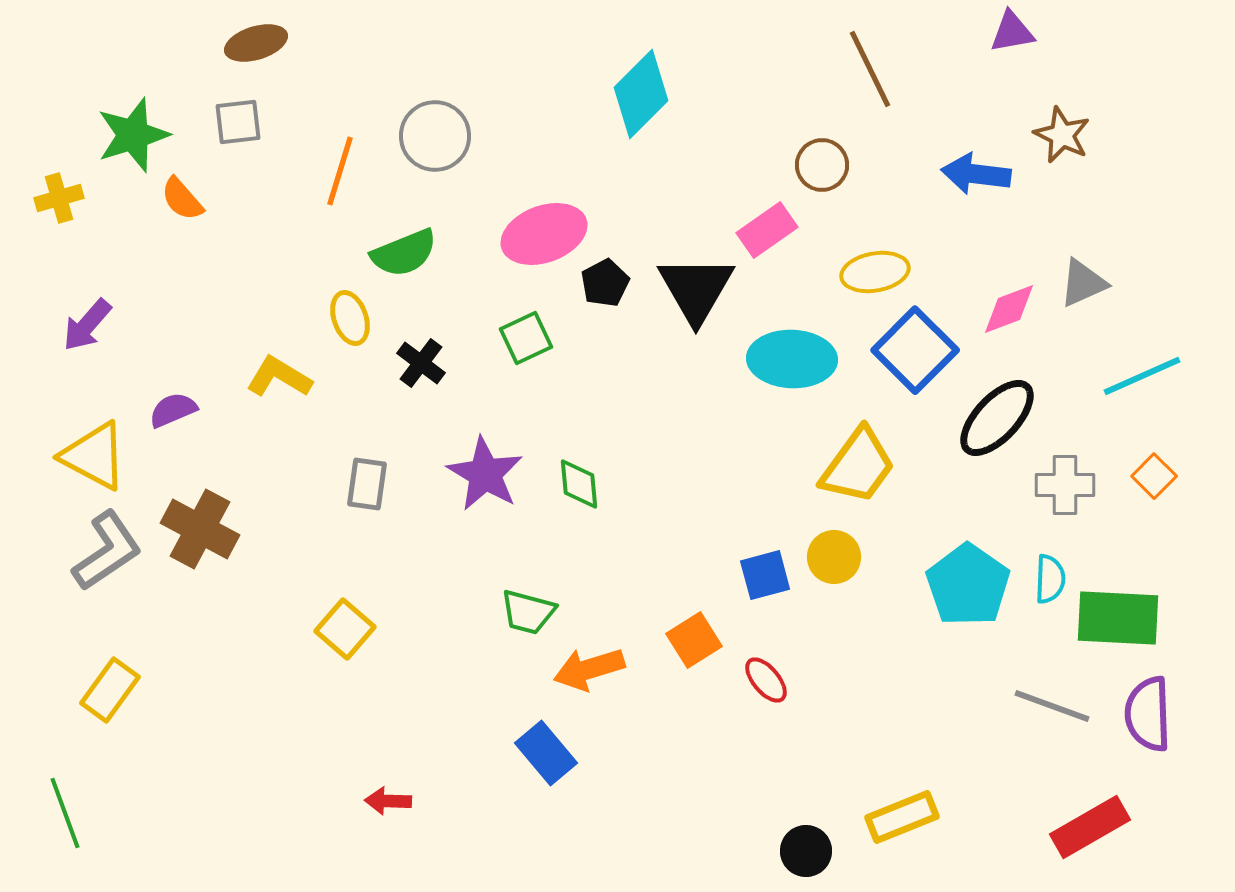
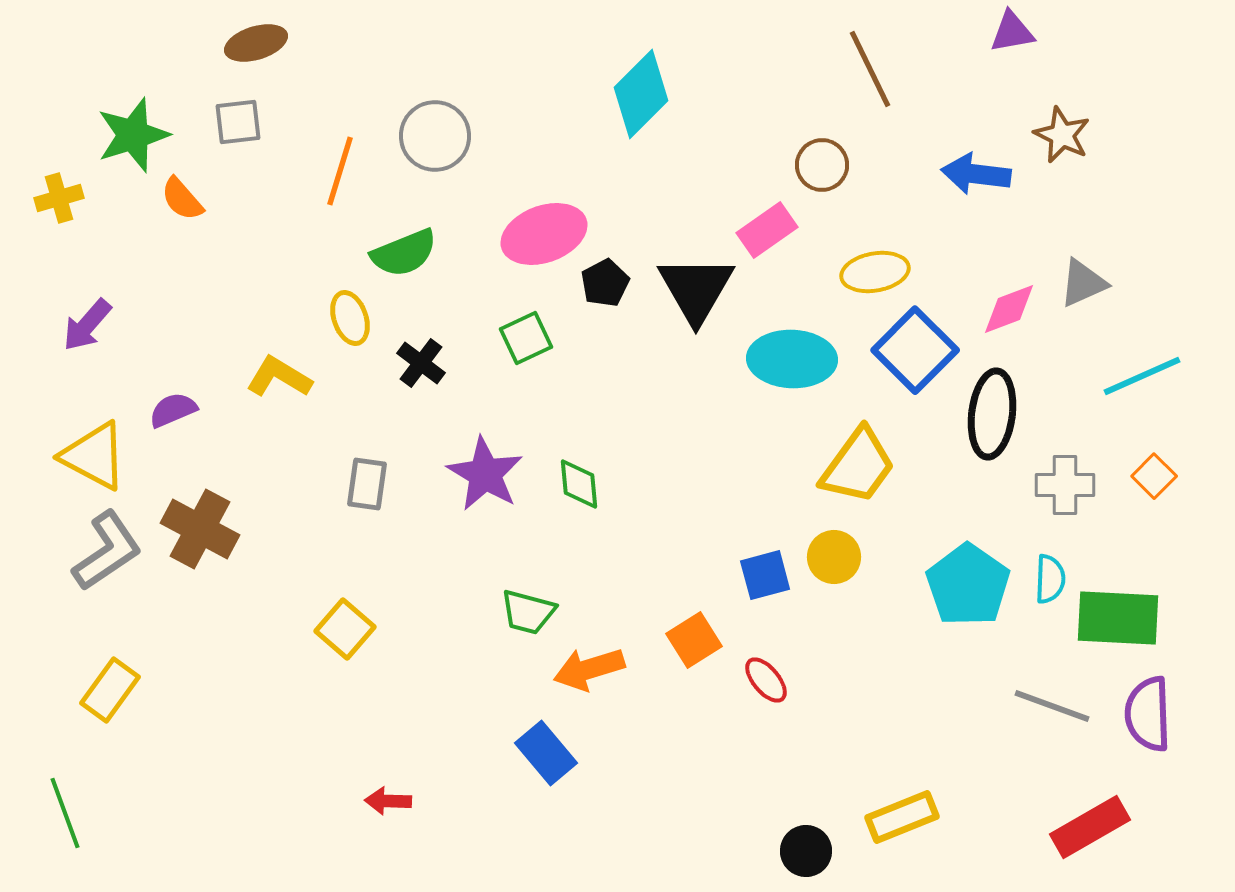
black ellipse at (997, 418): moved 5 px left, 4 px up; rotated 36 degrees counterclockwise
